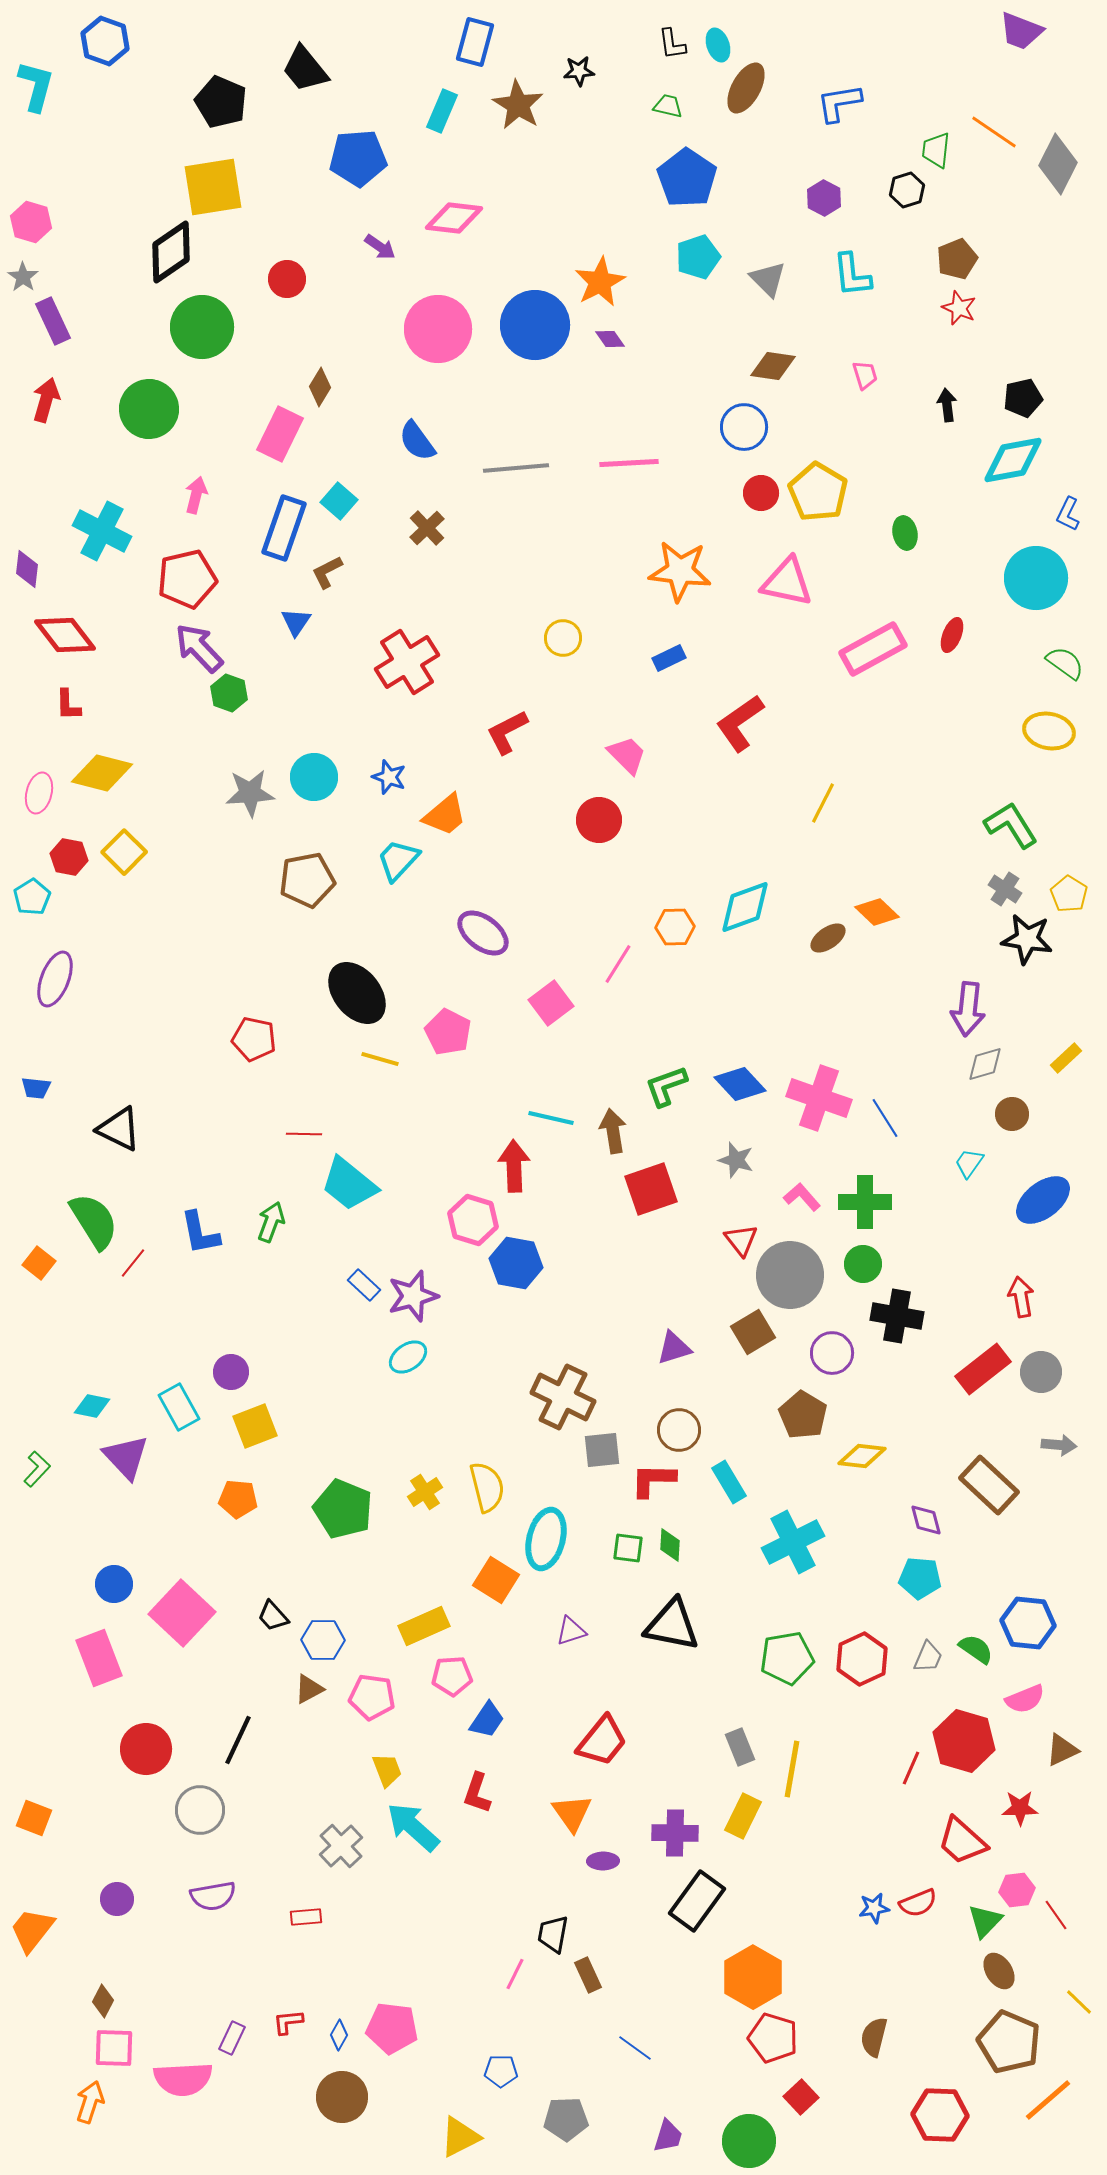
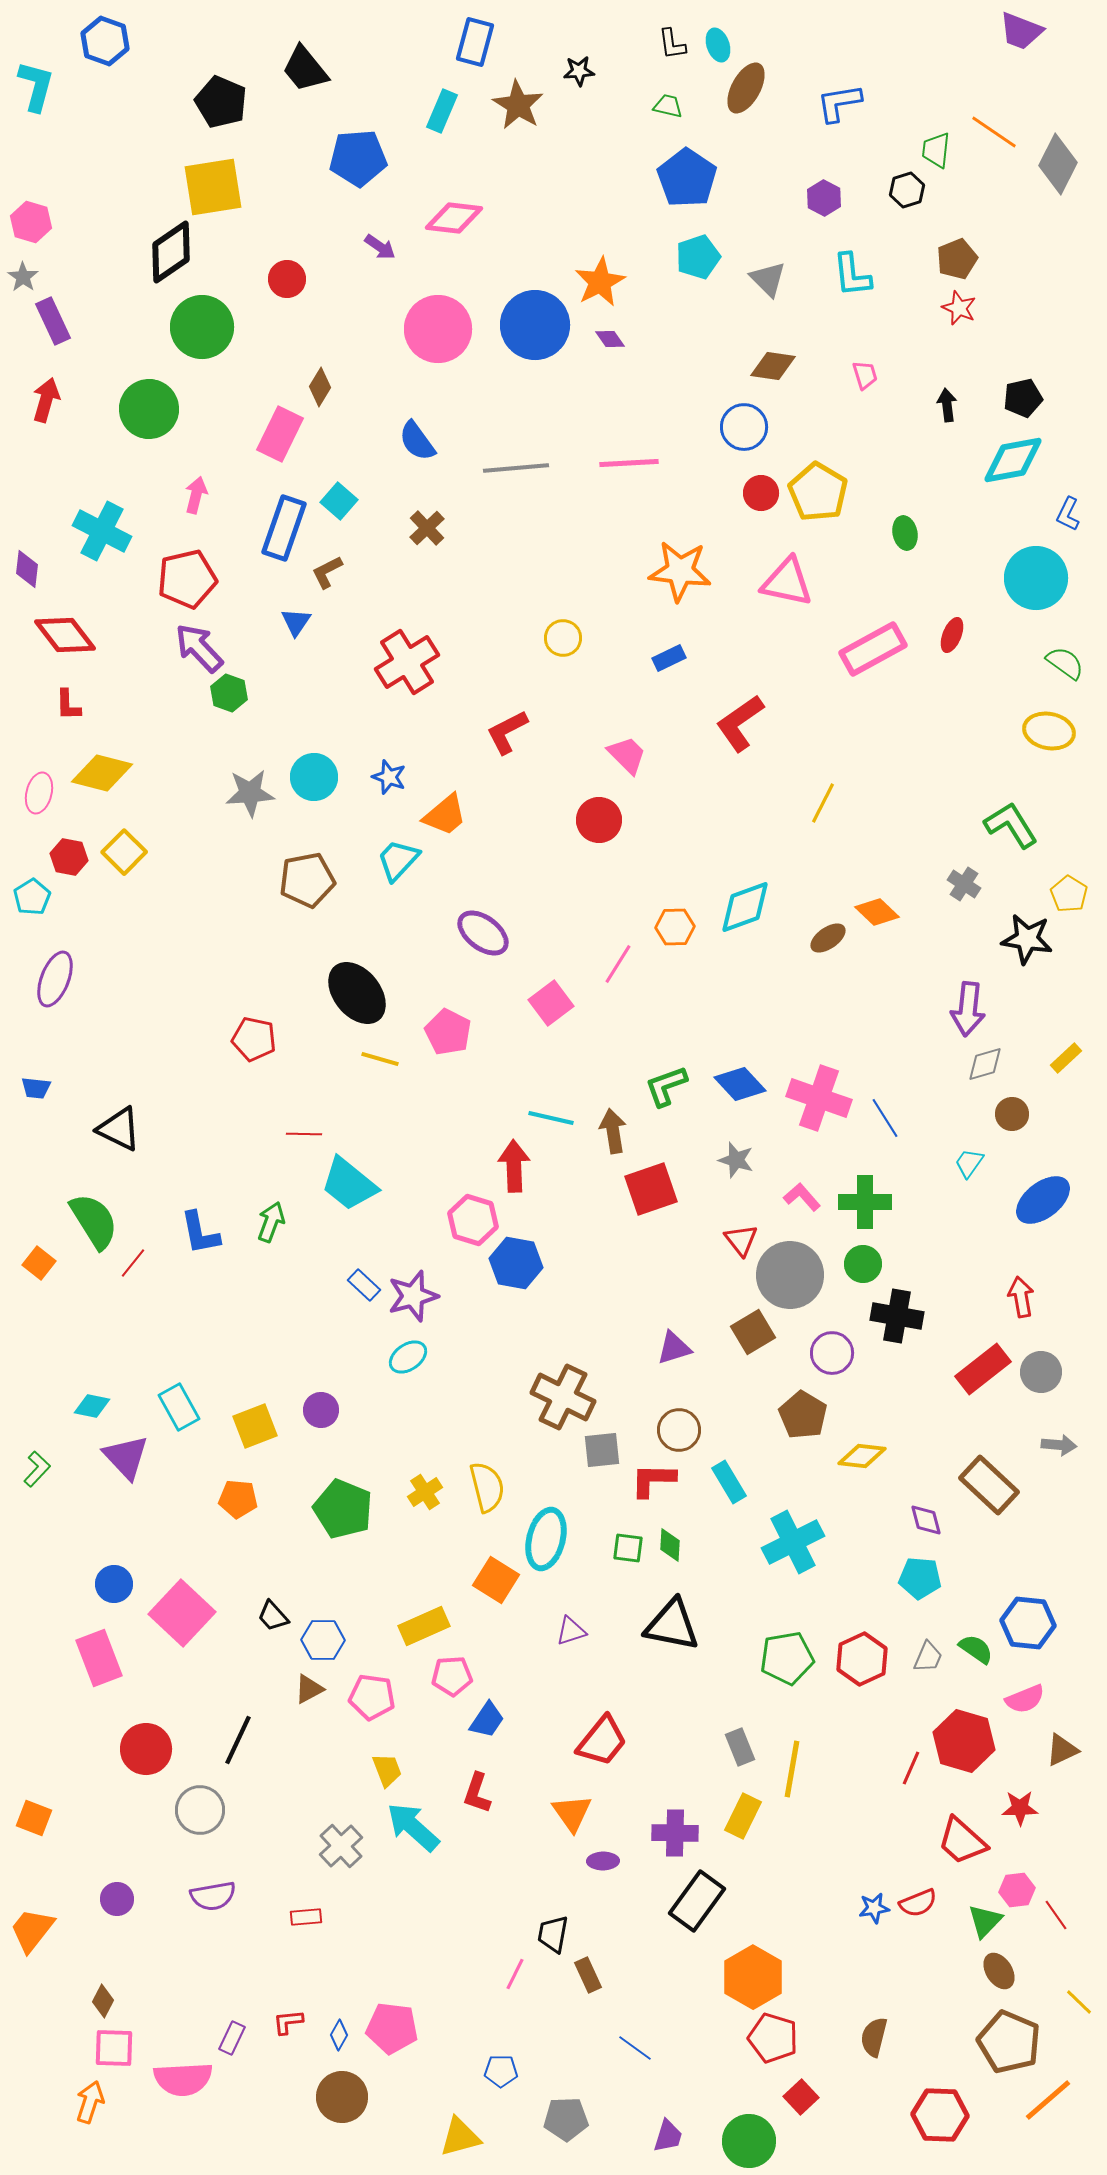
gray cross at (1005, 889): moved 41 px left, 5 px up
purple circle at (231, 1372): moved 90 px right, 38 px down
yellow triangle at (460, 2137): rotated 12 degrees clockwise
